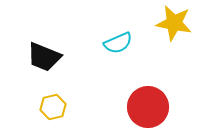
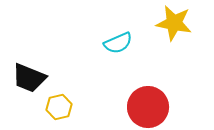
black trapezoid: moved 15 px left, 21 px down
yellow hexagon: moved 6 px right
